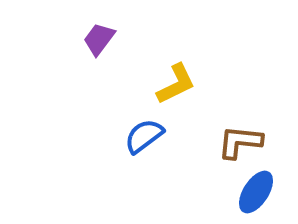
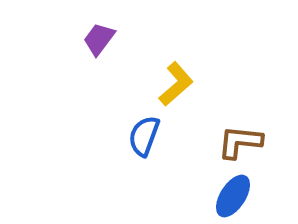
yellow L-shape: rotated 15 degrees counterclockwise
blue semicircle: rotated 33 degrees counterclockwise
blue ellipse: moved 23 px left, 4 px down
